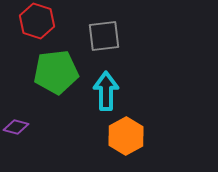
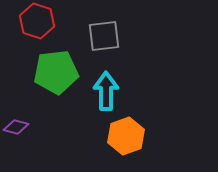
orange hexagon: rotated 9 degrees clockwise
